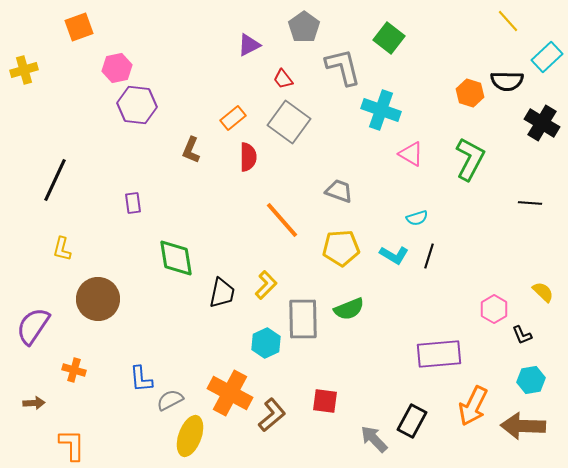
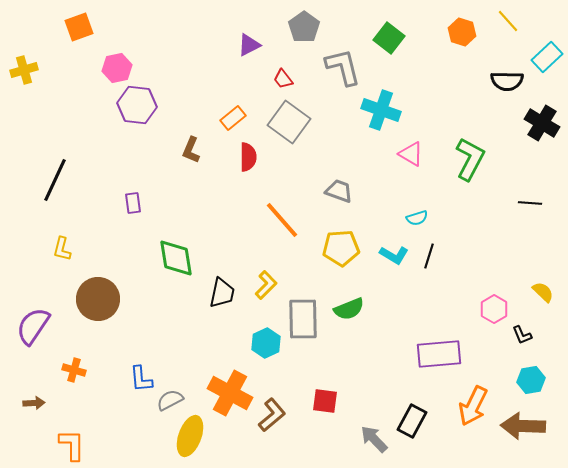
orange hexagon at (470, 93): moved 8 px left, 61 px up
